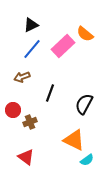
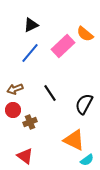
blue line: moved 2 px left, 4 px down
brown arrow: moved 7 px left, 12 px down
black line: rotated 54 degrees counterclockwise
red triangle: moved 1 px left, 1 px up
